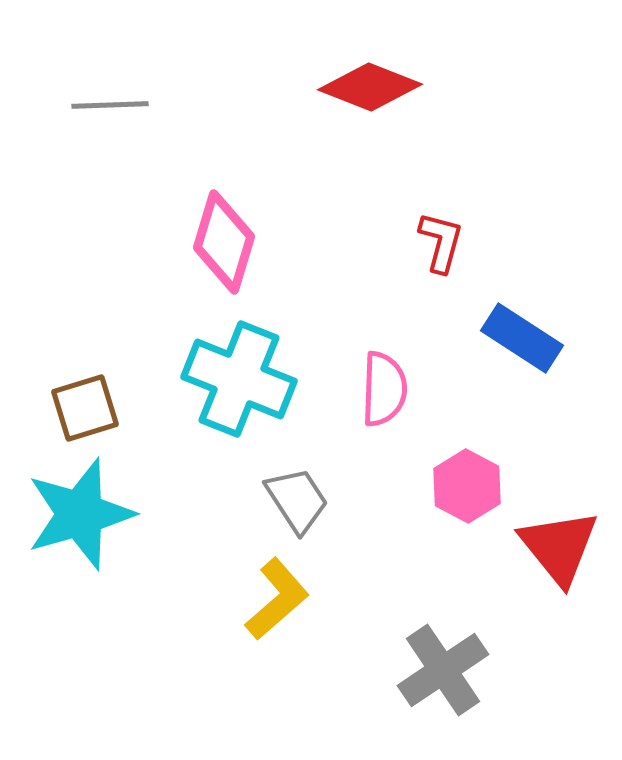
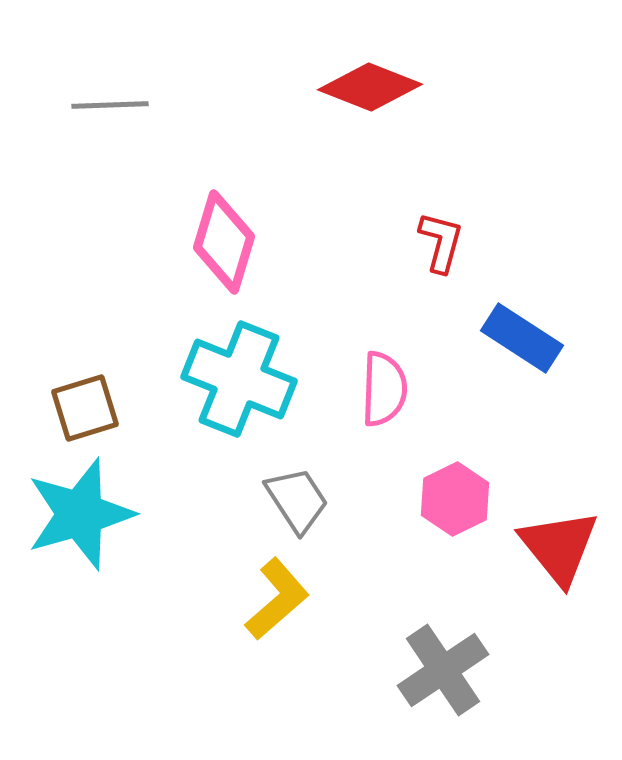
pink hexagon: moved 12 px left, 13 px down; rotated 6 degrees clockwise
